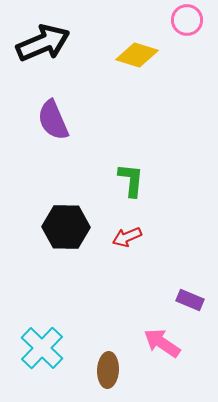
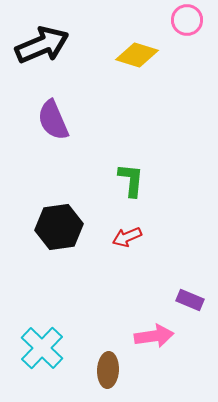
black arrow: moved 1 px left, 2 px down
black hexagon: moved 7 px left; rotated 9 degrees counterclockwise
pink arrow: moved 8 px left, 7 px up; rotated 138 degrees clockwise
